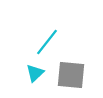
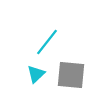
cyan triangle: moved 1 px right, 1 px down
